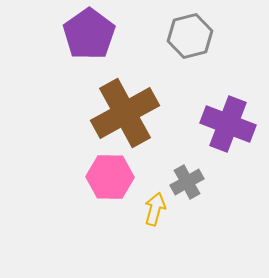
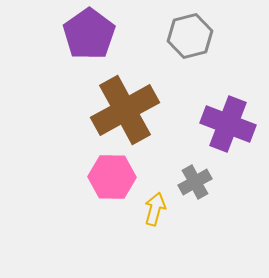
brown cross: moved 3 px up
pink hexagon: moved 2 px right
gray cross: moved 8 px right
